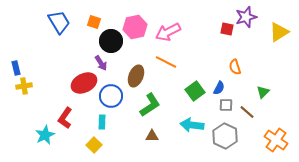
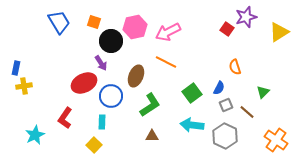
red square: rotated 24 degrees clockwise
blue rectangle: rotated 24 degrees clockwise
green square: moved 3 px left, 2 px down
gray square: rotated 24 degrees counterclockwise
cyan star: moved 10 px left
